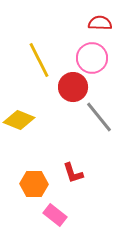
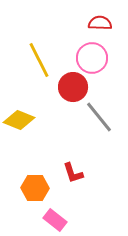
orange hexagon: moved 1 px right, 4 px down
pink rectangle: moved 5 px down
